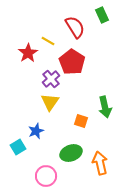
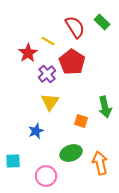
green rectangle: moved 7 px down; rotated 21 degrees counterclockwise
purple cross: moved 4 px left, 5 px up
cyan square: moved 5 px left, 14 px down; rotated 28 degrees clockwise
